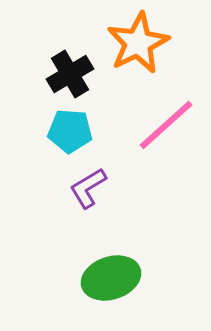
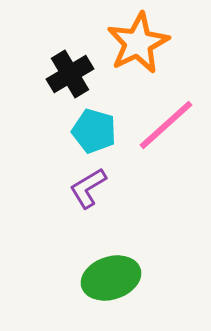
cyan pentagon: moved 24 px right; rotated 12 degrees clockwise
